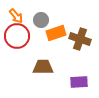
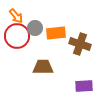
gray circle: moved 6 px left, 8 px down
orange rectangle: rotated 12 degrees clockwise
brown cross: moved 5 px down
purple rectangle: moved 5 px right, 4 px down
